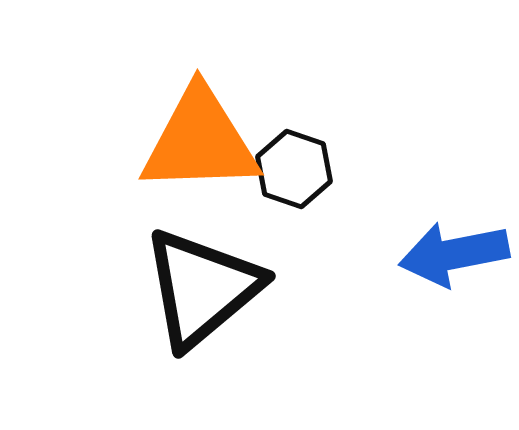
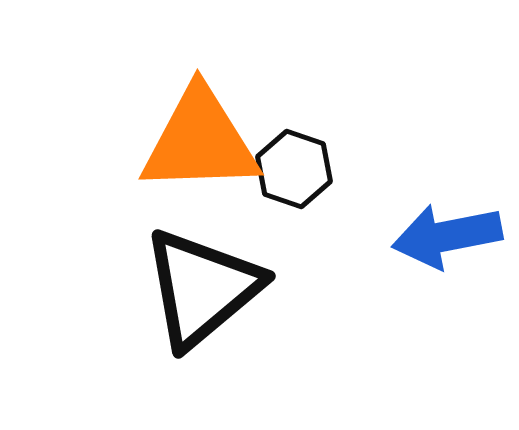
blue arrow: moved 7 px left, 18 px up
